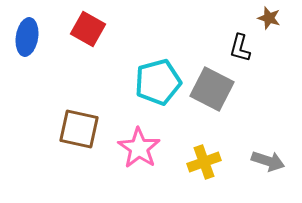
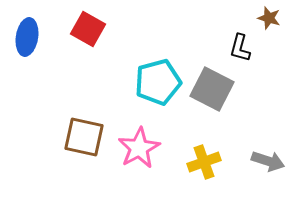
brown square: moved 5 px right, 8 px down
pink star: rotated 9 degrees clockwise
